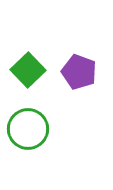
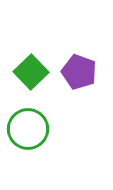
green square: moved 3 px right, 2 px down
